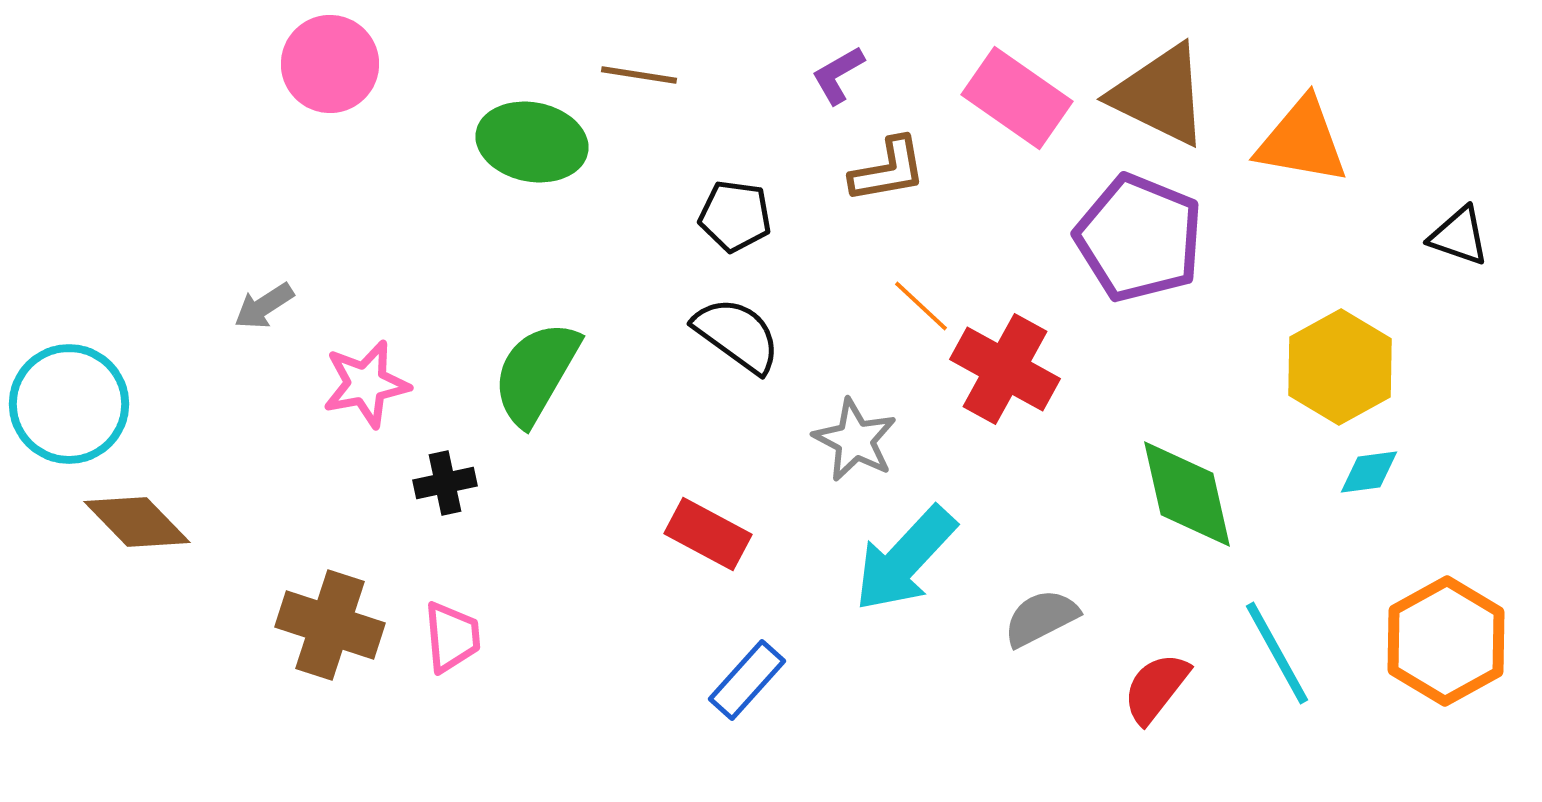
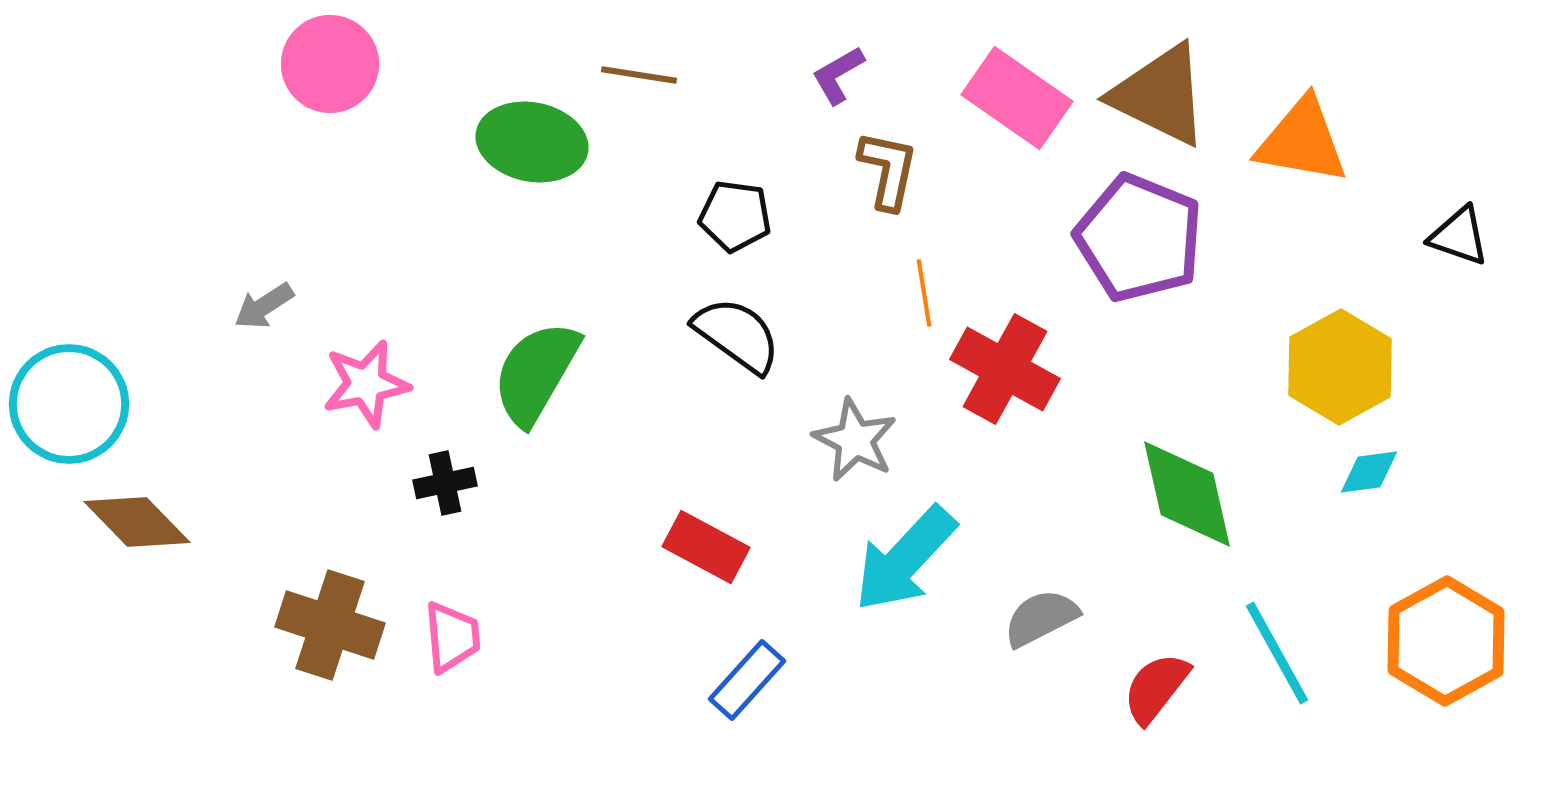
brown L-shape: rotated 68 degrees counterclockwise
orange line: moved 3 px right, 13 px up; rotated 38 degrees clockwise
red rectangle: moved 2 px left, 13 px down
